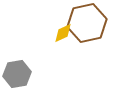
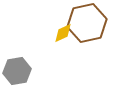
gray hexagon: moved 3 px up
